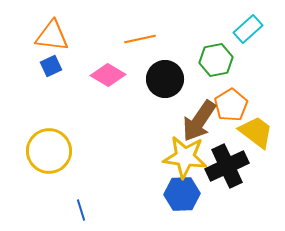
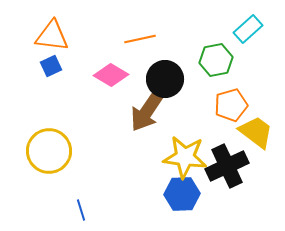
pink diamond: moved 3 px right
orange pentagon: rotated 16 degrees clockwise
brown arrow: moved 52 px left, 10 px up
